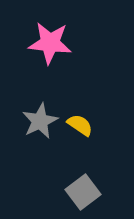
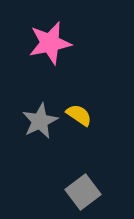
pink star: rotated 18 degrees counterclockwise
yellow semicircle: moved 1 px left, 10 px up
